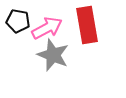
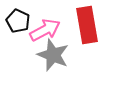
black pentagon: rotated 15 degrees clockwise
pink arrow: moved 2 px left, 2 px down
